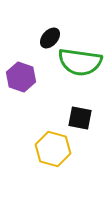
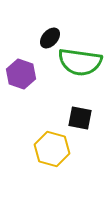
purple hexagon: moved 3 px up
yellow hexagon: moved 1 px left
